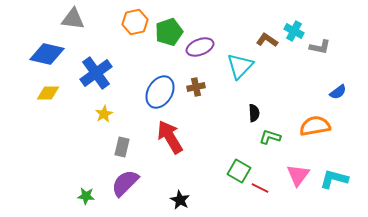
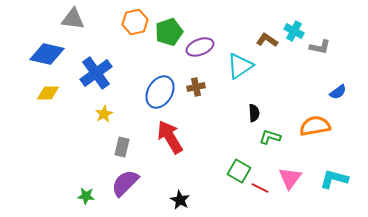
cyan triangle: rotated 12 degrees clockwise
pink triangle: moved 8 px left, 3 px down
